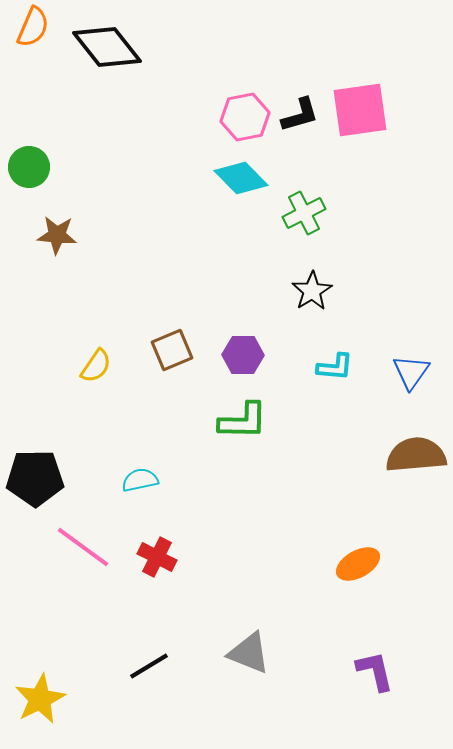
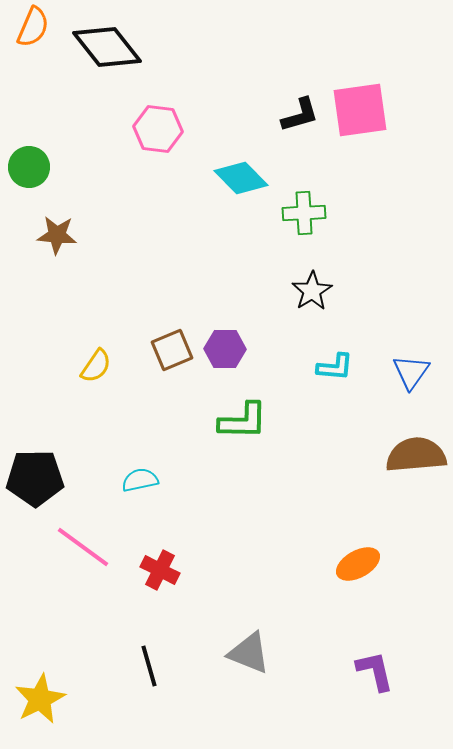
pink hexagon: moved 87 px left, 12 px down; rotated 18 degrees clockwise
green cross: rotated 24 degrees clockwise
purple hexagon: moved 18 px left, 6 px up
red cross: moved 3 px right, 13 px down
black line: rotated 75 degrees counterclockwise
